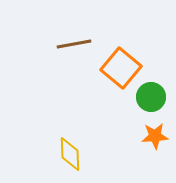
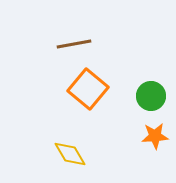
orange square: moved 33 px left, 21 px down
green circle: moved 1 px up
yellow diamond: rotated 28 degrees counterclockwise
